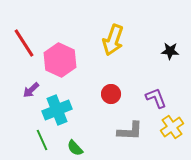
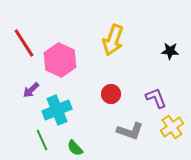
gray L-shape: rotated 16 degrees clockwise
